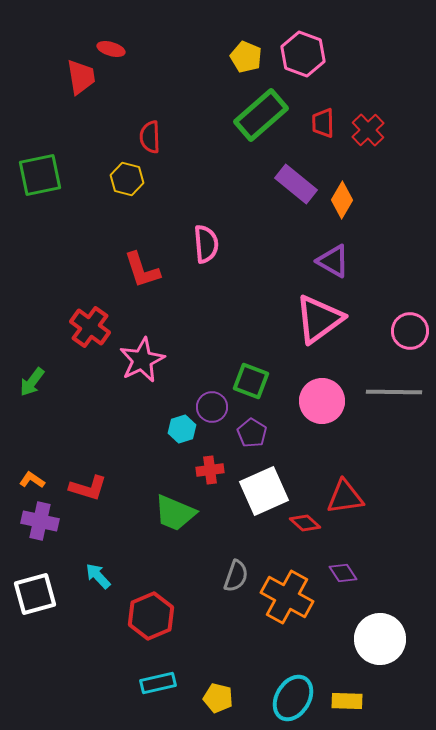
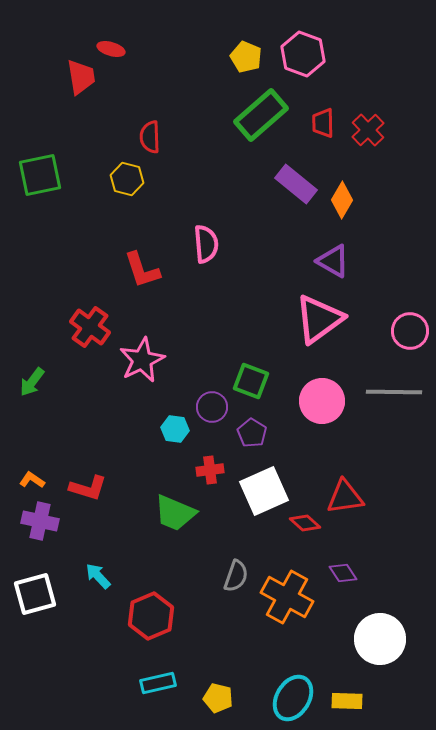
cyan hexagon at (182, 429): moved 7 px left; rotated 24 degrees clockwise
